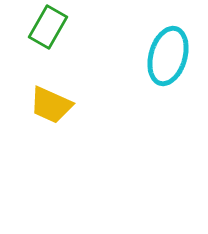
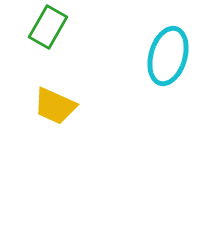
yellow trapezoid: moved 4 px right, 1 px down
